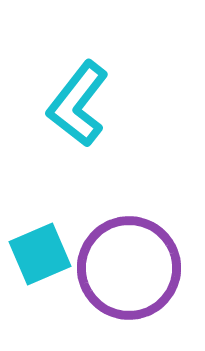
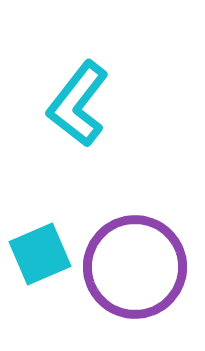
purple circle: moved 6 px right, 1 px up
